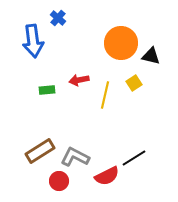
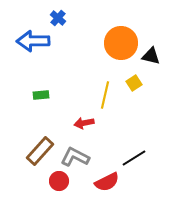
blue arrow: rotated 96 degrees clockwise
red arrow: moved 5 px right, 43 px down
green rectangle: moved 6 px left, 5 px down
brown rectangle: rotated 16 degrees counterclockwise
red semicircle: moved 6 px down
